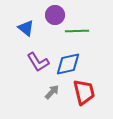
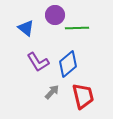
green line: moved 3 px up
blue diamond: rotated 28 degrees counterclockwise
red trapezoid: moved 1 px left, 4 px down
